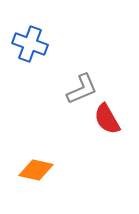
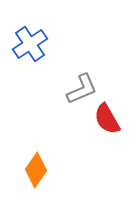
blue cross: rotated 36 degrees clockwise
orange diamond: rotated 68 degrees counterclockwise
